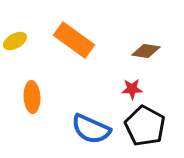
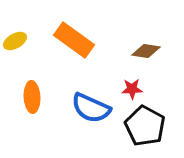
blue semicircle: moved 21 px up
